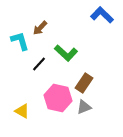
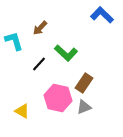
cyan L-shape: moved 6 px left
